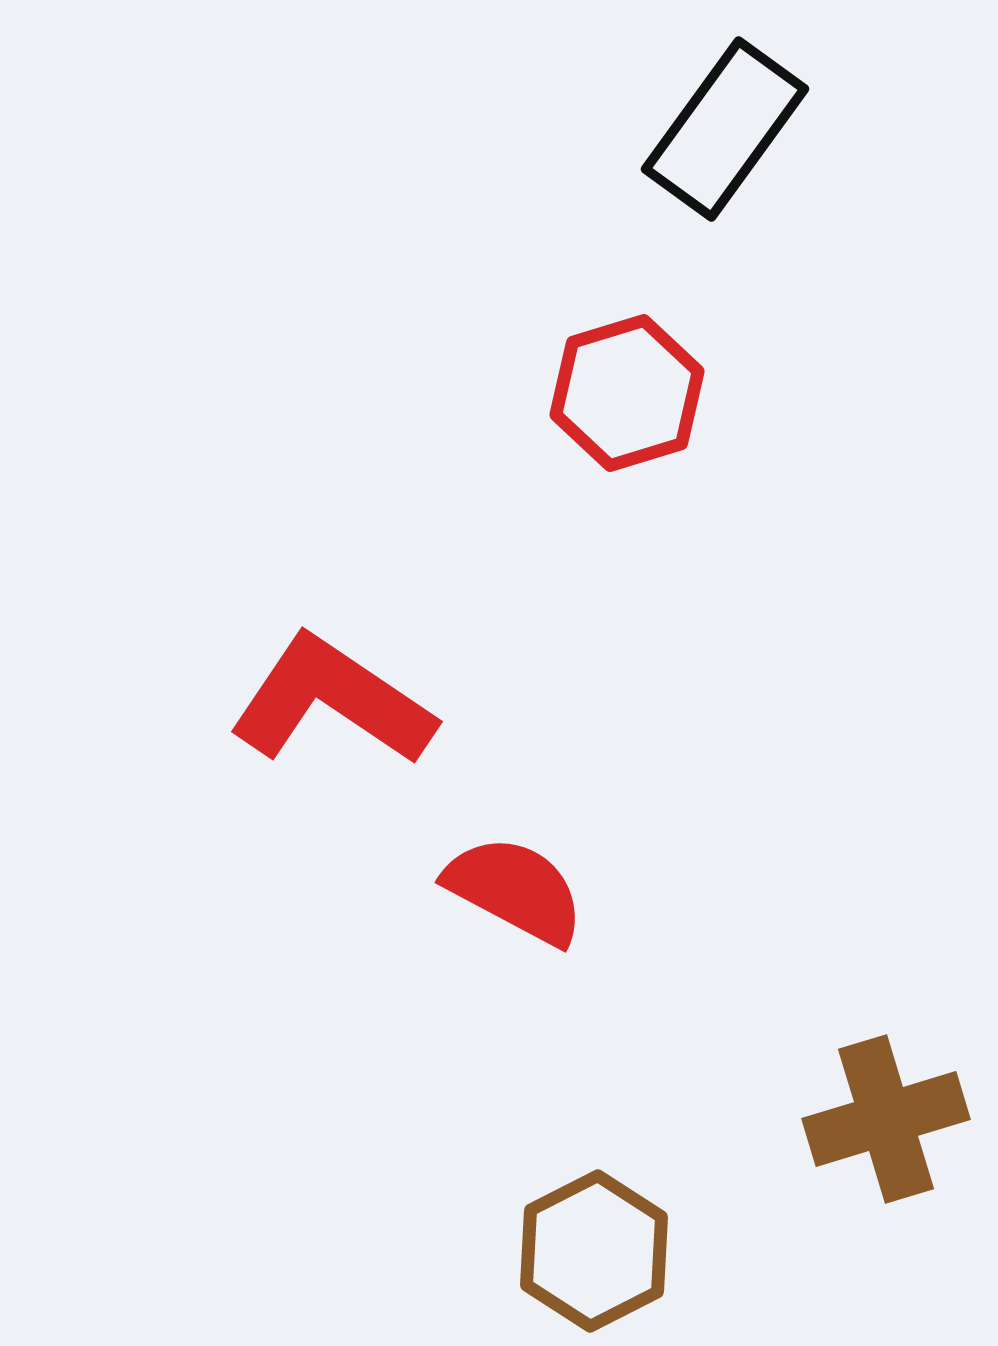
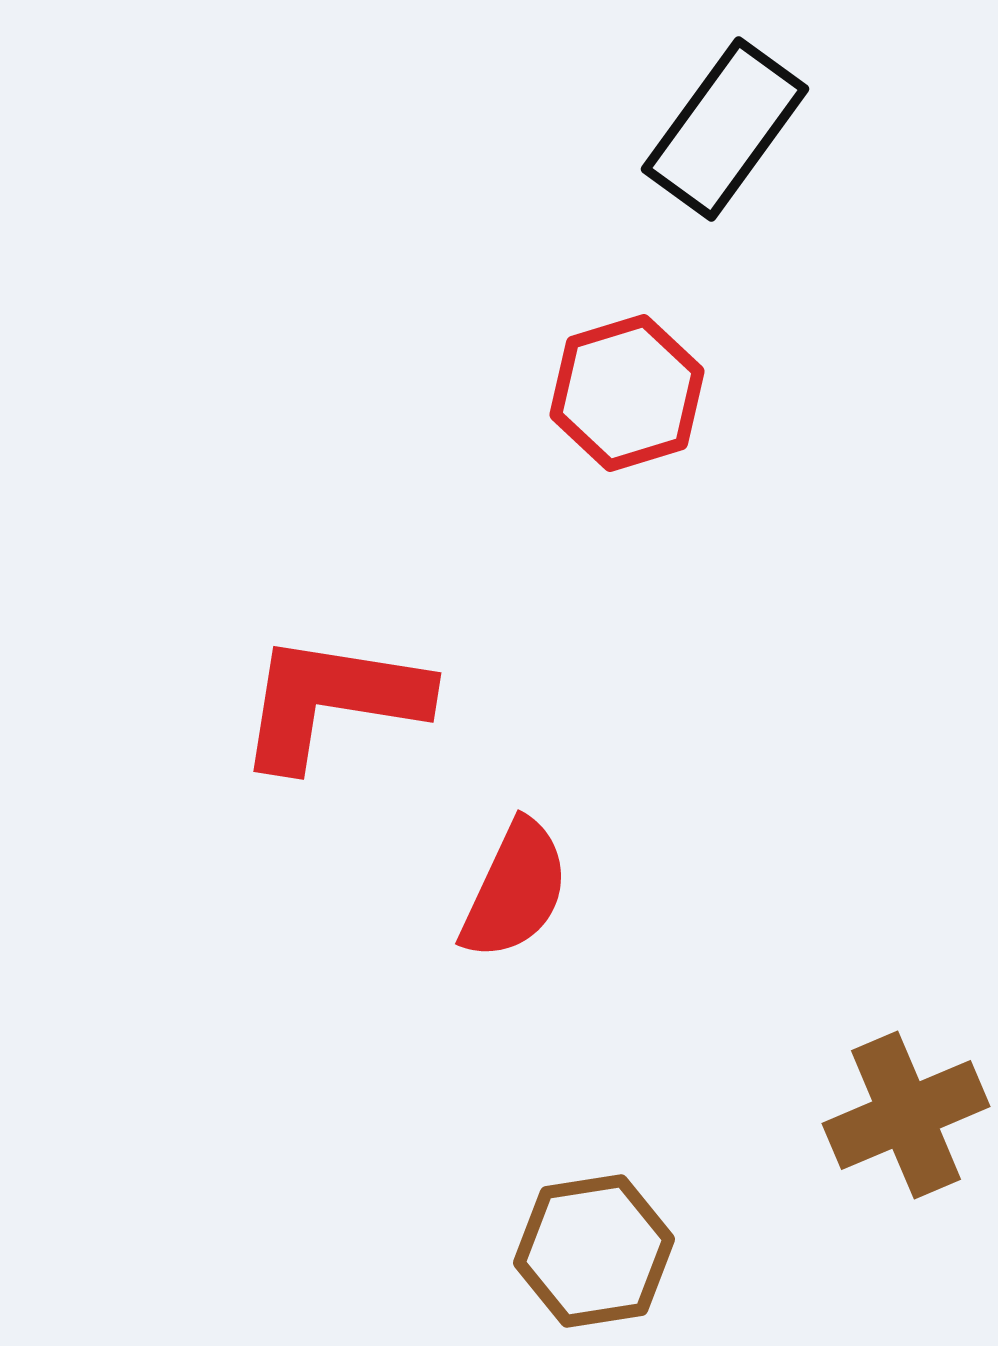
red L-shape: rotated 25 degrees counterclockwise
red semicircle: rotated 87 degrees clockwise
brown cross: moved 20 px right, 4 px up; rotated 6 degrees counterclockwise
brown hexagon: rotated 18 degrees clockwise
